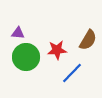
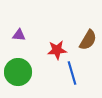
purple triangle: moved 1 px right, 2 px down
green circle: moved 8 px left, 15 px down
blue line: rotated 60 degrees counterclockwise
